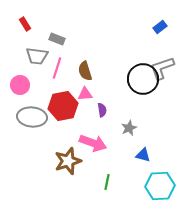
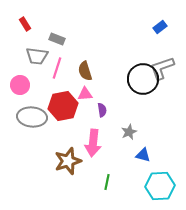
gray star: moved 4 px down
pink arrow: rotated 76 degrees clockwise
